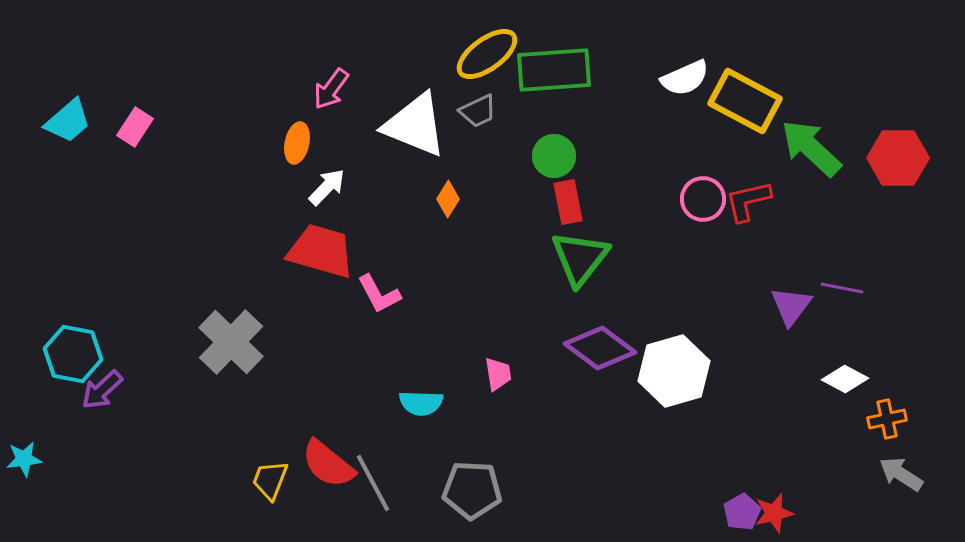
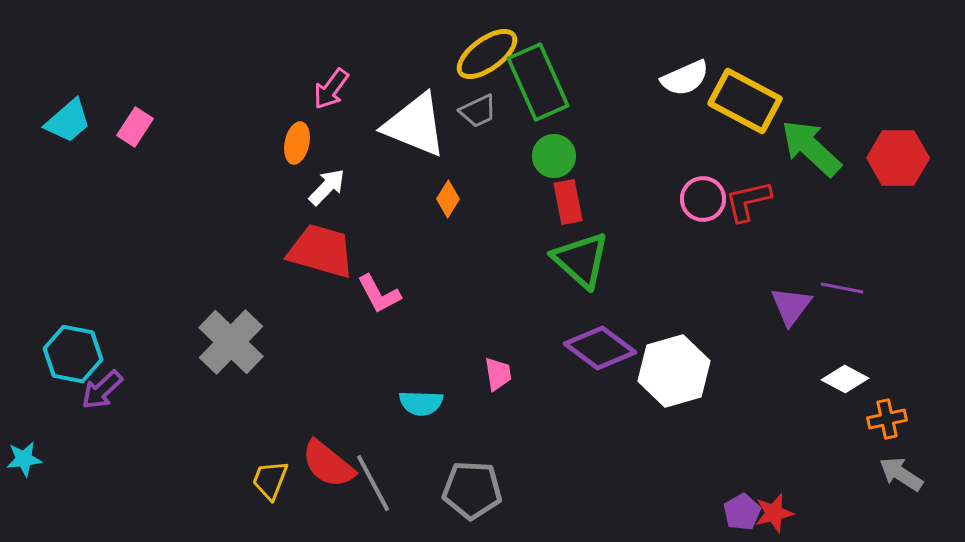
green rectangle: moved 16 px left, 12 px down; rotated 70 degrees clockwise
green triangle: moved 1 px right, 2 px down; rotated 26 degrees counterclockwise
